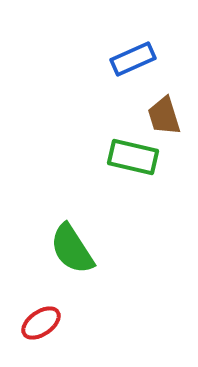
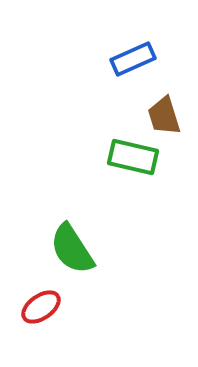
red ellipse: moved 16 px up
